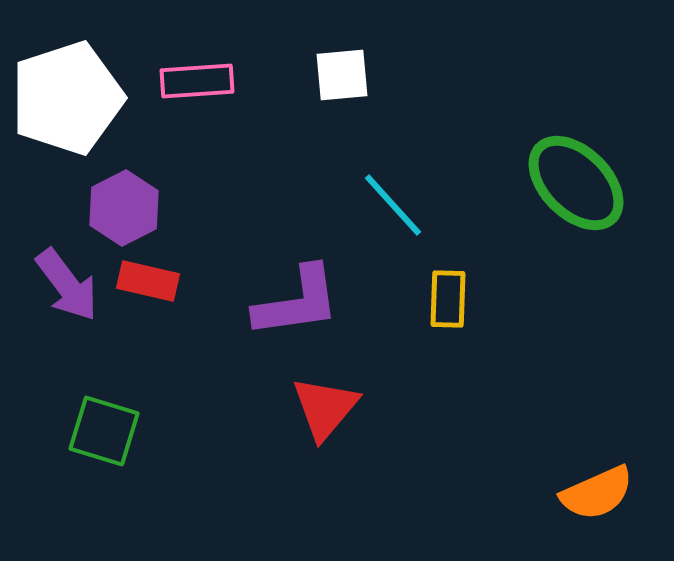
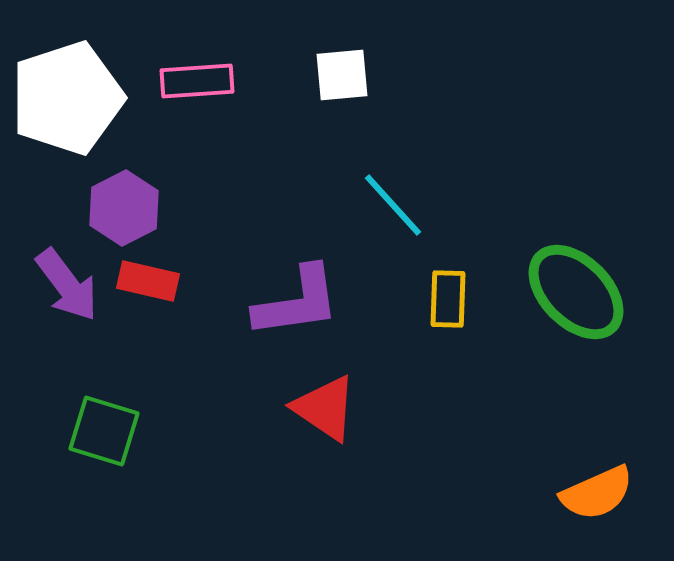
green ellipse: moved 109 px down
red triangle: rotated 36 degrees counterclockwise
